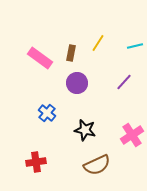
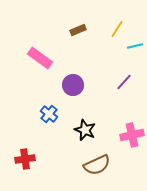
yellow line: moved 19 px right, 14 px up
brown rectangle: moved 7 px right, 23 px up; rotated 56 degrees clockwise
purple circle: moved 4 px left, 2 px down
blue cross: moved 2 px right, 1 px down
black star: rotated 10 degrees clockwise
pink cross: rotated 20 degrees clockwise
red cross: moved 11 px left, 3 px up
